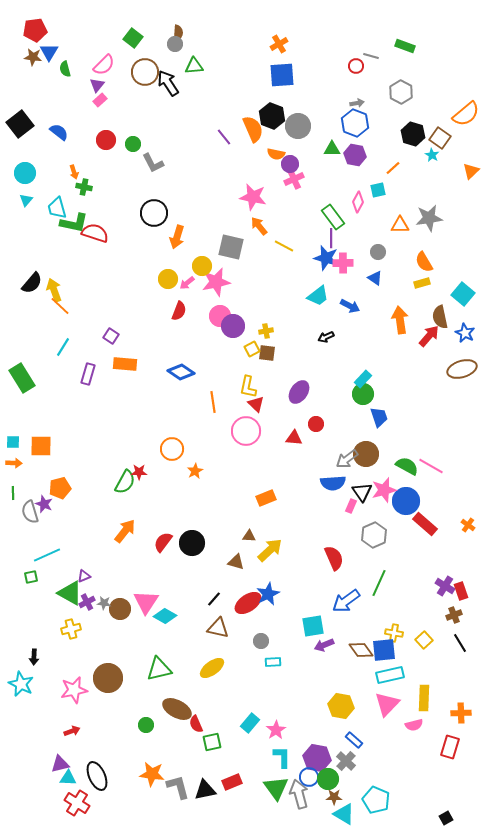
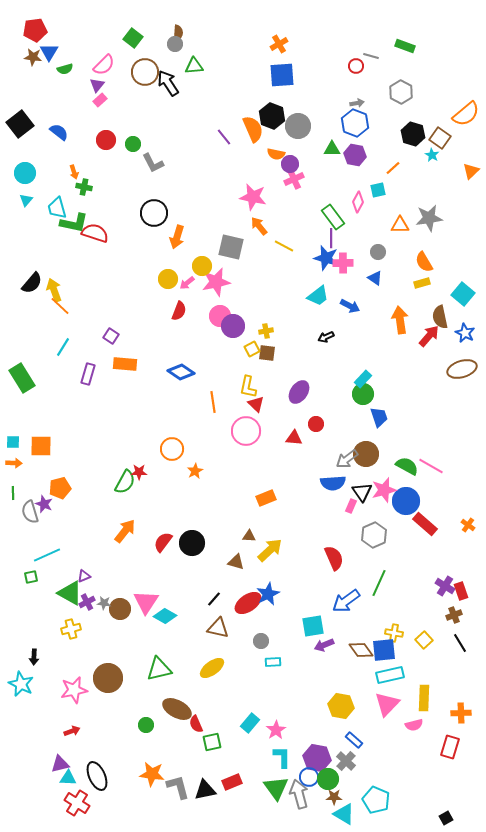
green semicircle at (65, 69): rotated 91 degrees counterclockwise
